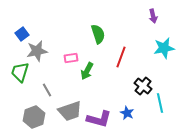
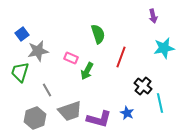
gray star: moved 1 px right
pink rectangle: rotated 32 degrees clockwise
gray hexagon: moved 1 px right, 1 px down
